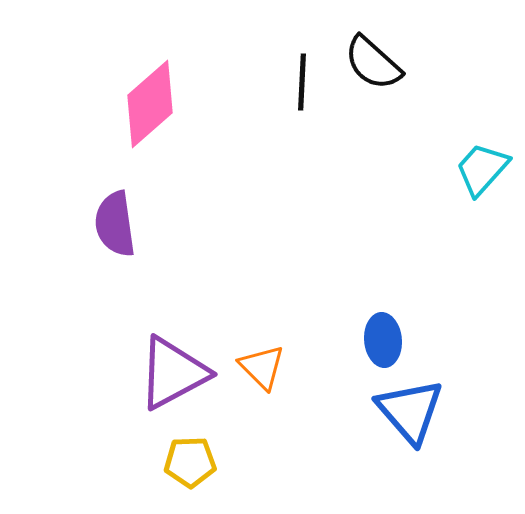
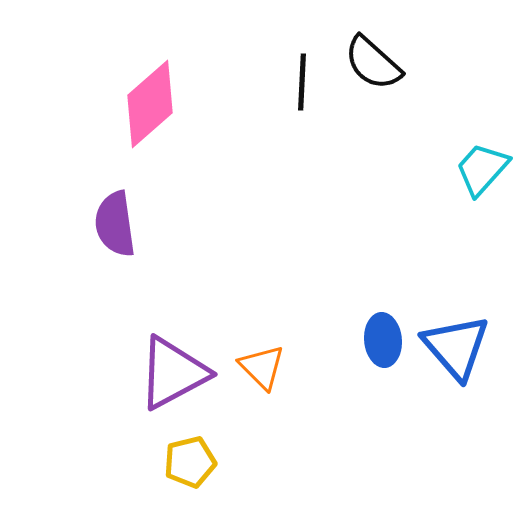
blue triangle: moved 46 px right, 64 px up
yellow pentagon: rotated 12 degrees counterclockwise
